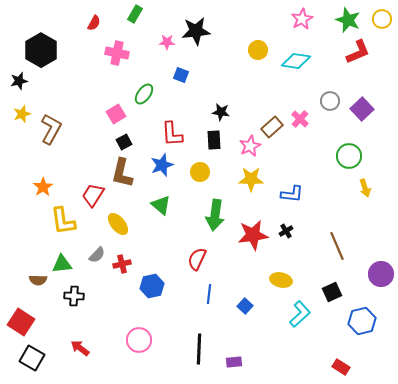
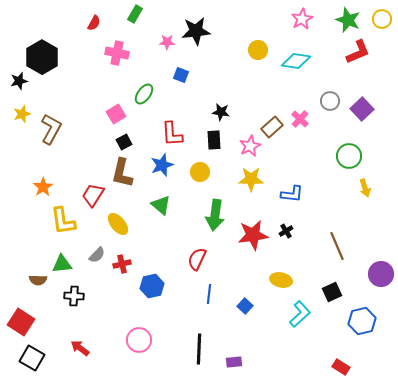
black hexagon at (41, 50): moved 1 px right, 7 px down
